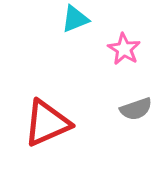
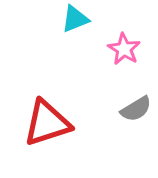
gray semicircle: rotated 12 degrees counterclockwise
red triangle: rotated 6 degrees clockwise
